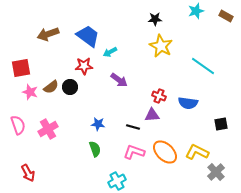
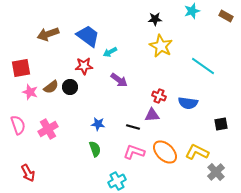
cyan star: moved 4 px left
